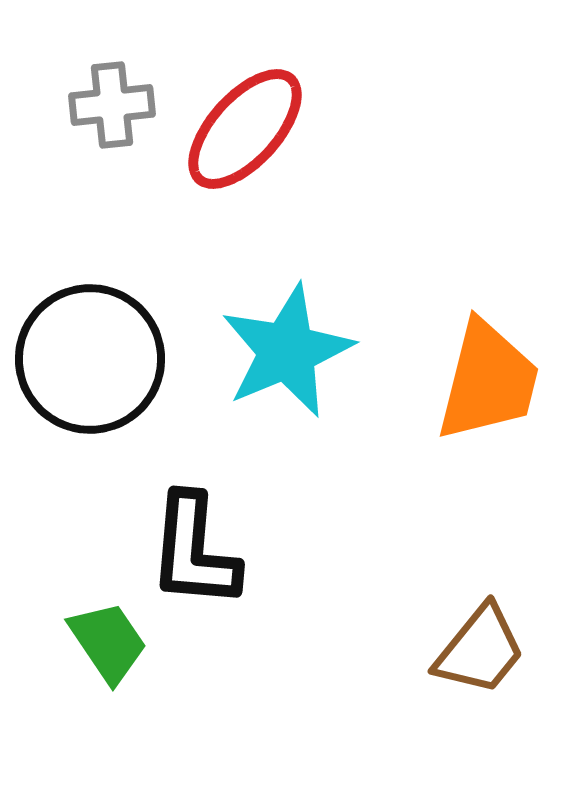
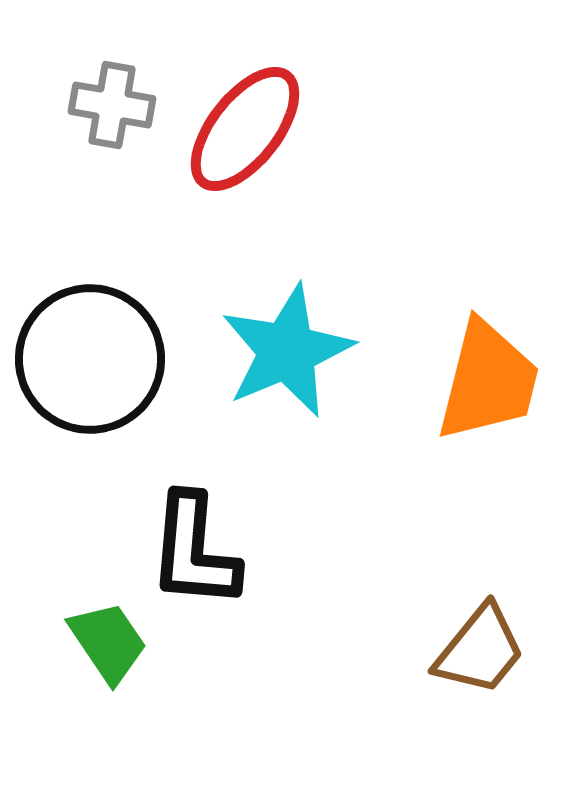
gray cross: rotated 16 degrees clockwise
red ellipse: rotated 4 degrees counterclockwise
